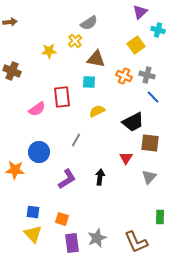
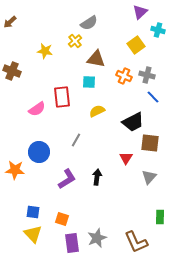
brown arrow: rotated 144 degrees clockwise
yellow star: moved 4 px left; rotated 14 degrees clockwise
black arrow: moved 3 px left
